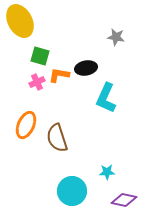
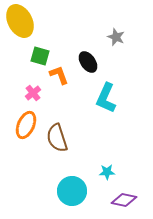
gray star: rotated 12 degrees clockwise
black ellipse: moved 2 px right, 6 px up; rotated 65 degrees clockwise
orange L-shape: rotated 60 degrees clockwise
pink cross: moved 4 px left, 11 px down; rotated 14 degrees counterclockwise
